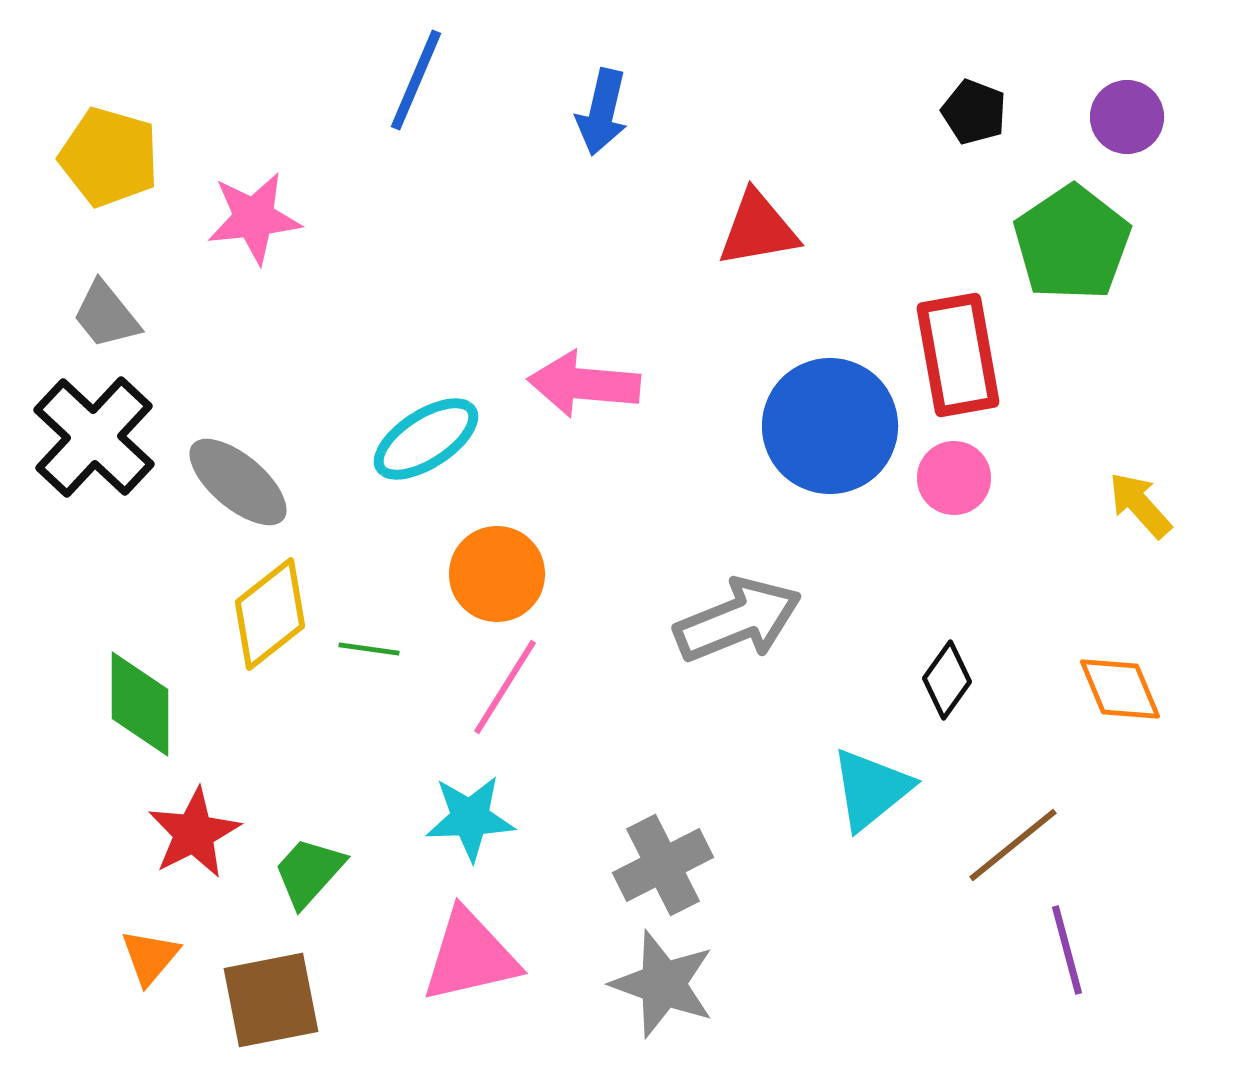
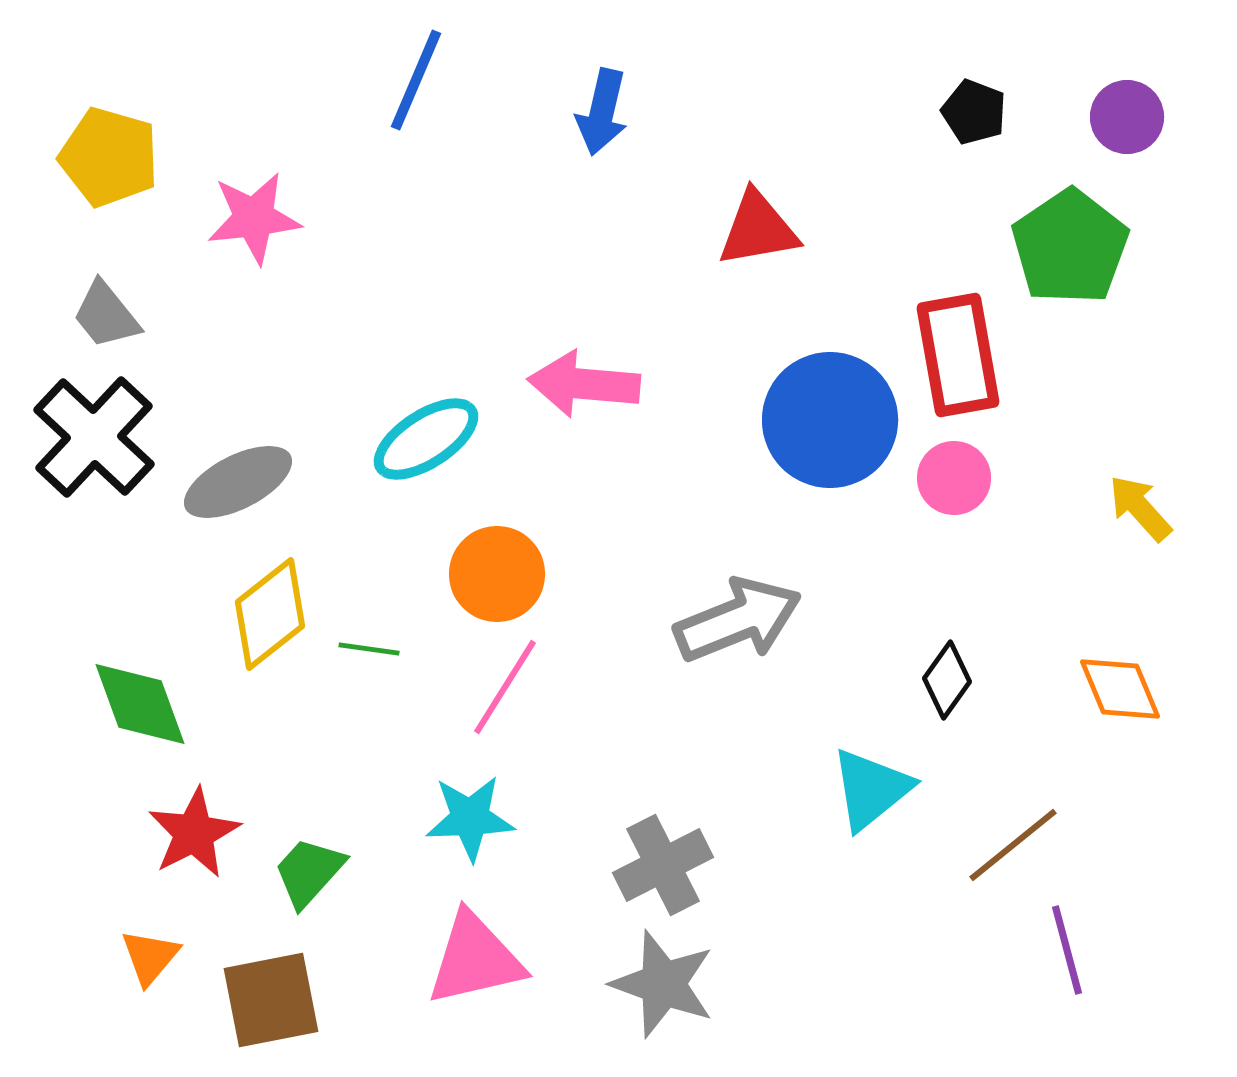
green pentagon: moved 2 px left, 4 px down
blue circle: moved 6 px up
gray ellipse: rotated 67 degrees counterclockwise
yellow arrow: moved 3 px down
green diamond: rotated 20 degrees counterclockwise
pink triangle: moved 5 px right, 3 px down
